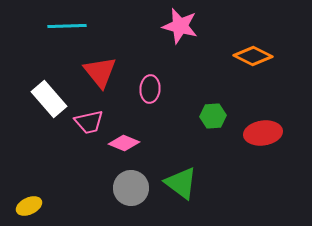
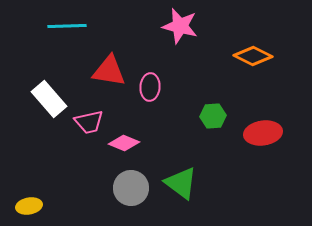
red triangle: moved 9 px right, 1 px up; rotated 42 degrees counterclockwise
pink ellipse: moved 2 px up
yellow ellipse: rotated 15 degrees clockwise
